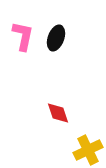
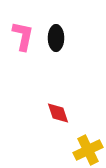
black ellipse: rotated 20 degrees counterclockwise
